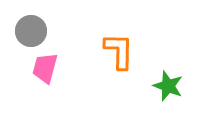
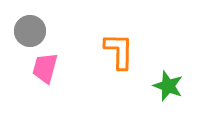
gray circle: moved 1 px left
